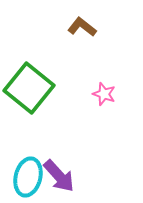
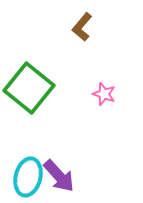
brown L-shape: rotated 88 degrees counterclockwise
